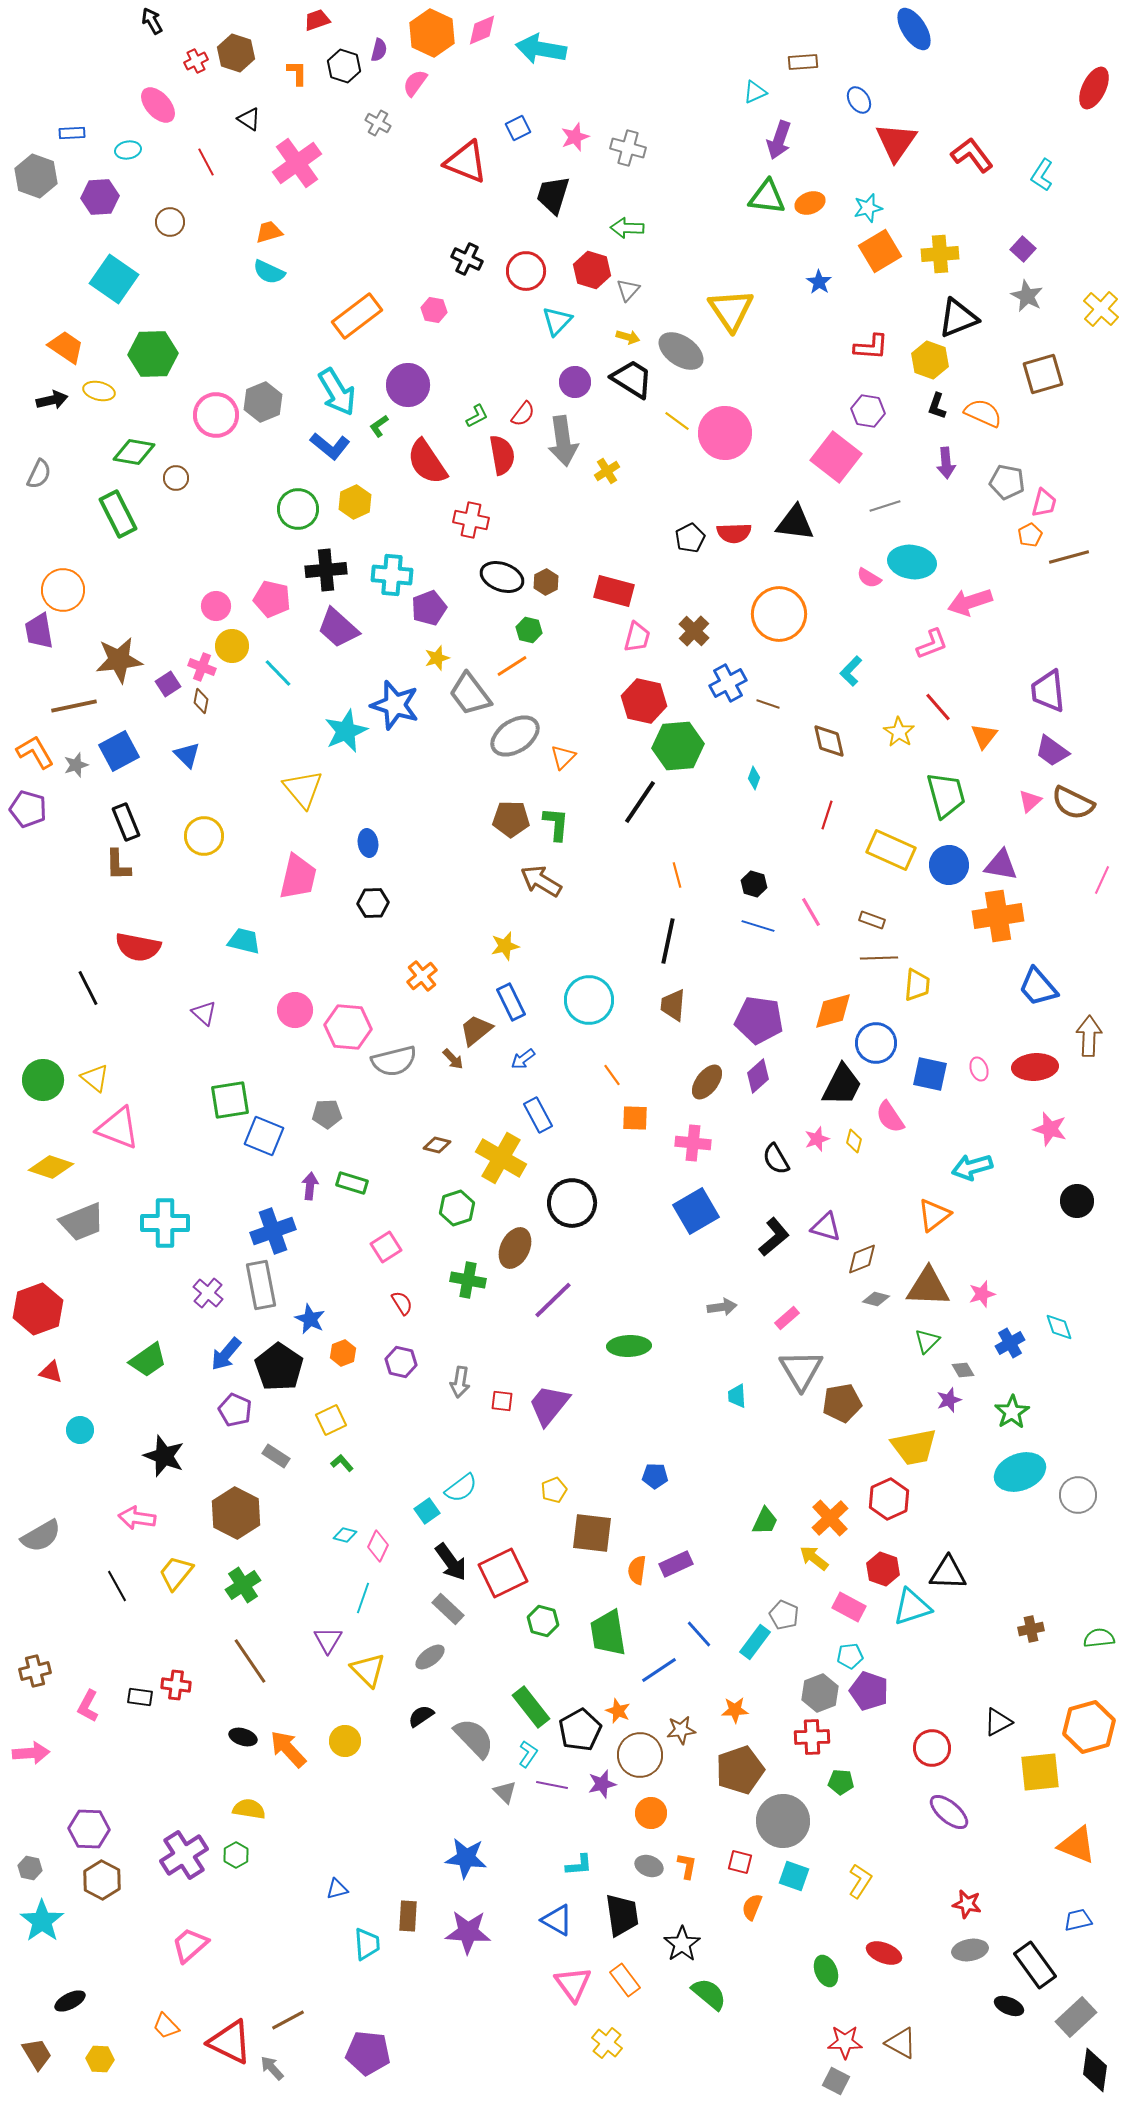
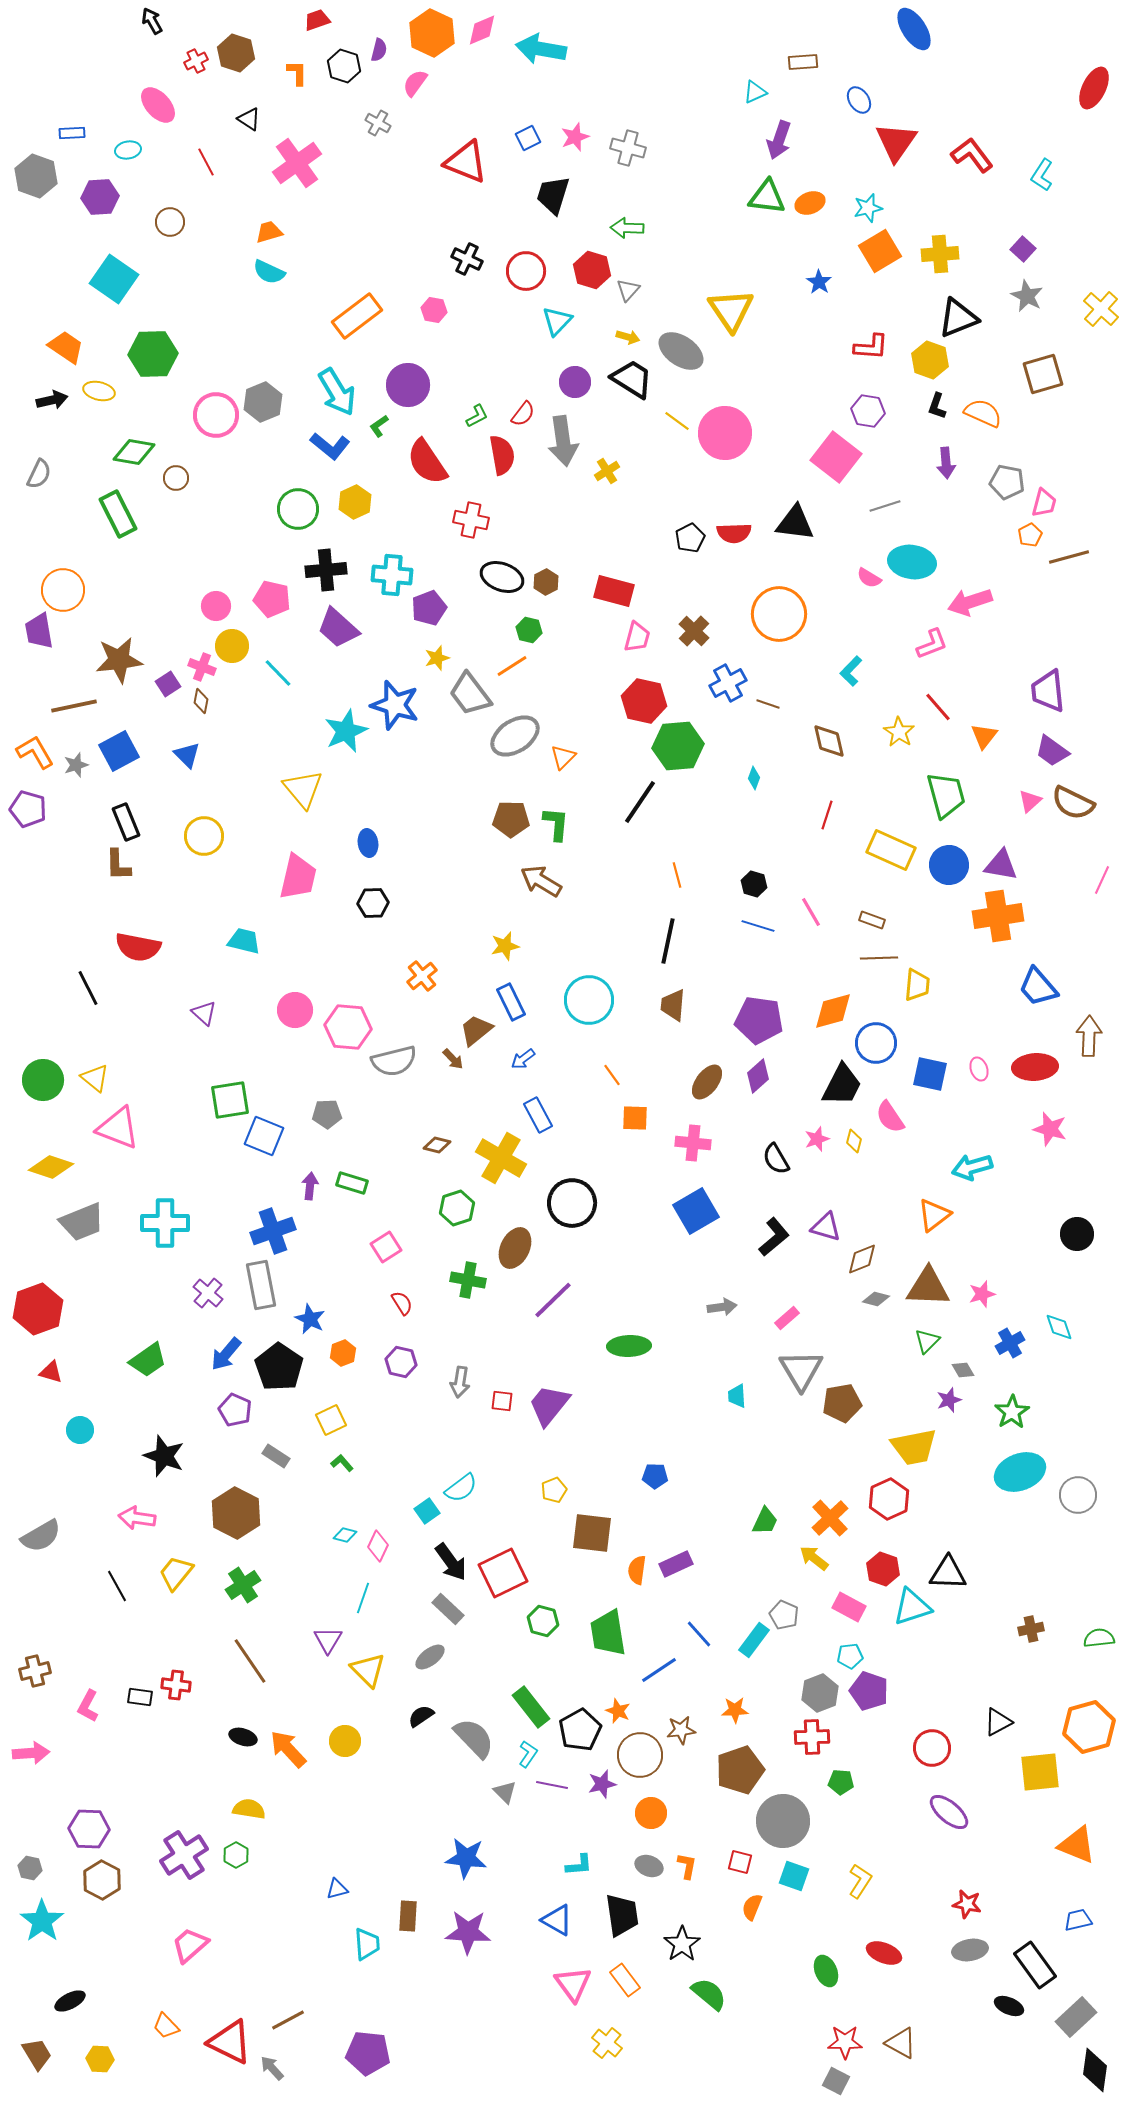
blue square at (518, 128): moved 10 px right, 10 px down
black circle at (1077, 1201): moved 33 px down
cyan rectangle at (755, 1642): moved 1 px left, 2 px up
